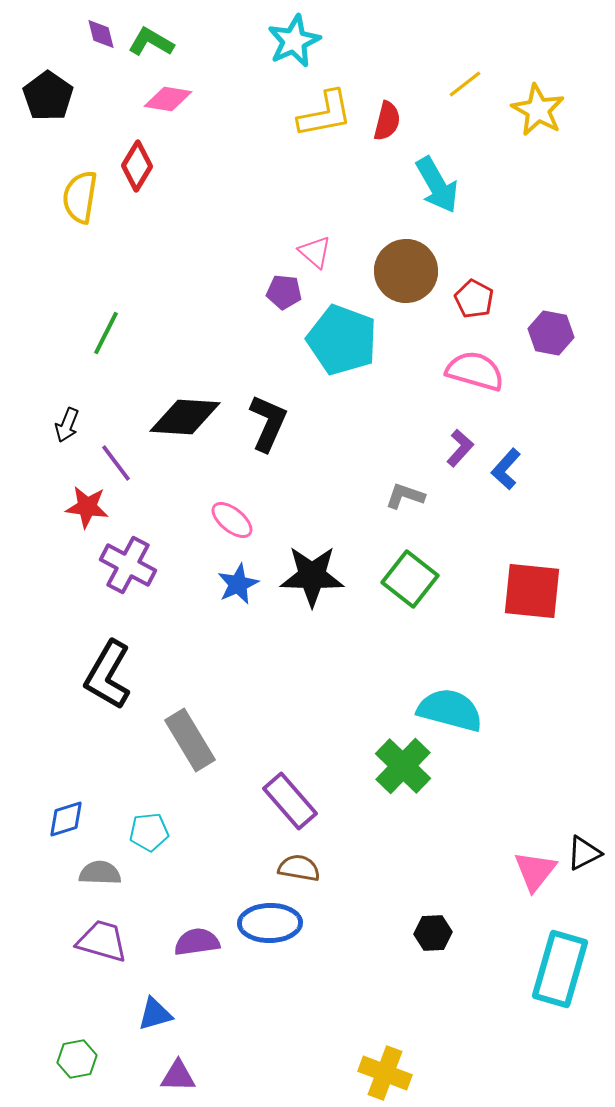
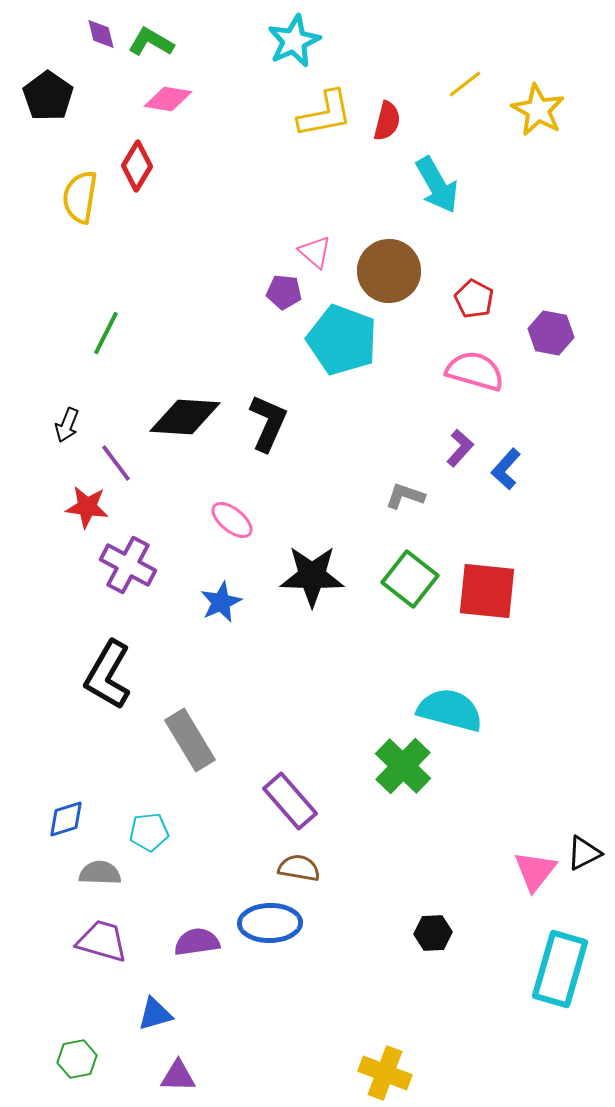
brown circle at (406, 271): moved 17 px left
blue star at (238, 584): moved 17 px left, 18 px down
red square at (532, 591): moved 45 px left
